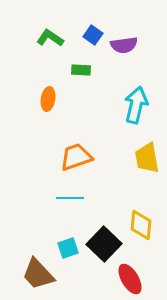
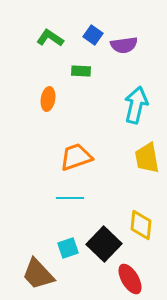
green rectangle: moved 1 px down
